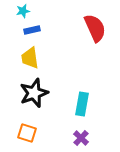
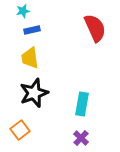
orange square: moved 7 px left, 3 px up; rotated 36 degrees clockwise
